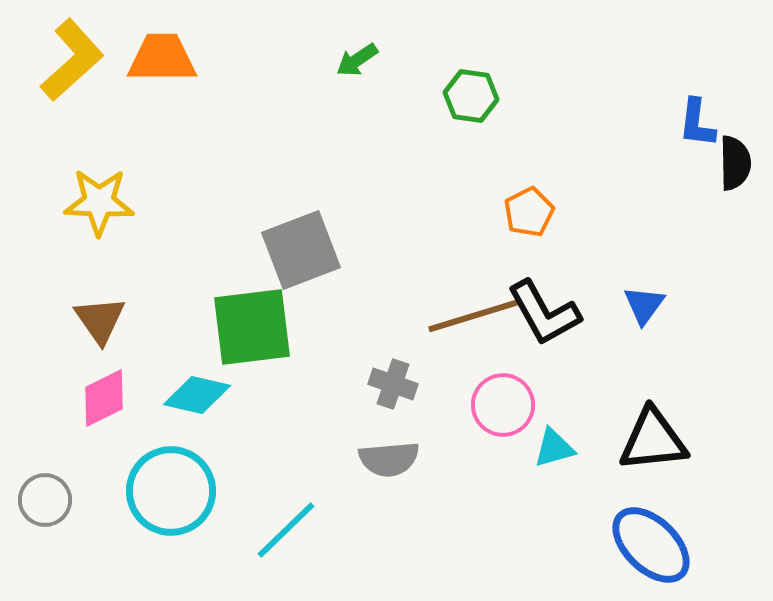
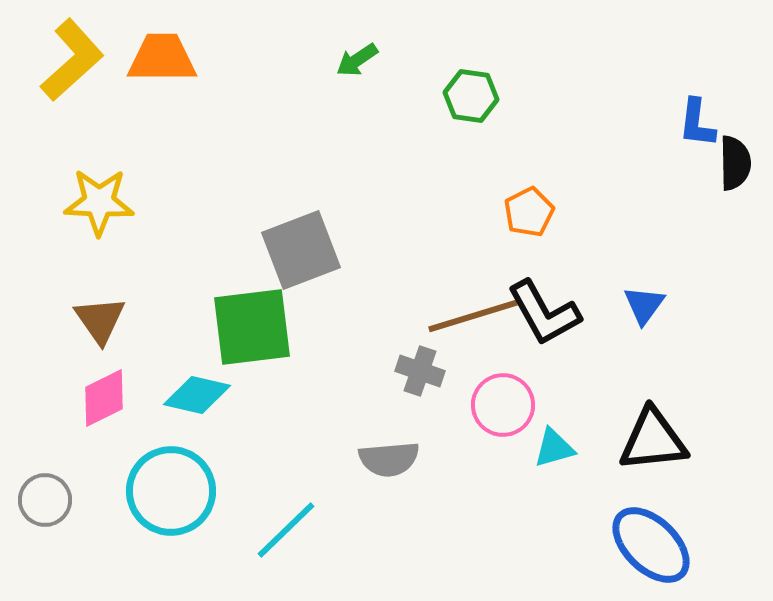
gray cross: moved 27 px right, 13 px up
